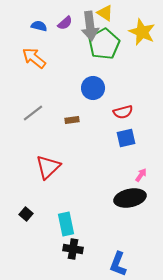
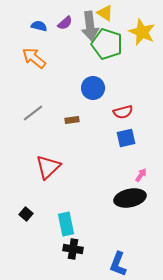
green pentagon: moved 3 px right; rotated 24 degrees counterclockwise
